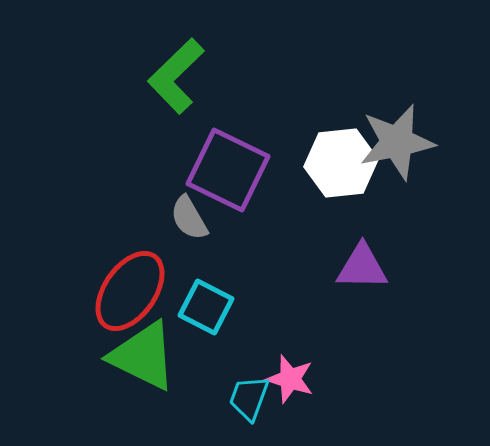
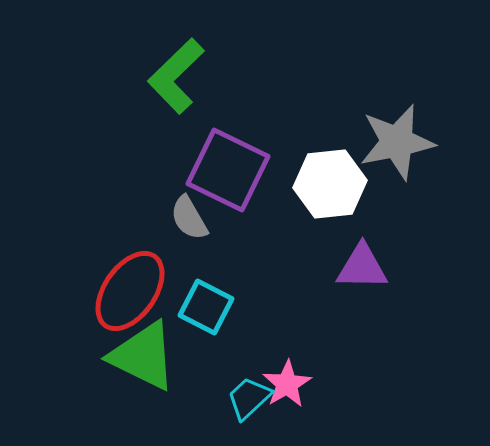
white hexagon: moved 11 px left, 21 px down
pink star: moved 3 px left, 5 px down; rotated 24 degrees clockwise
cyan trapezoid: rotated 27 degrees clockwise
